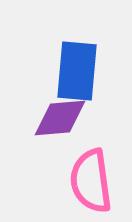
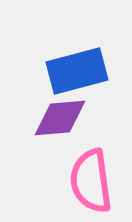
blue rectangle: rotated 70 degrees clockwise
